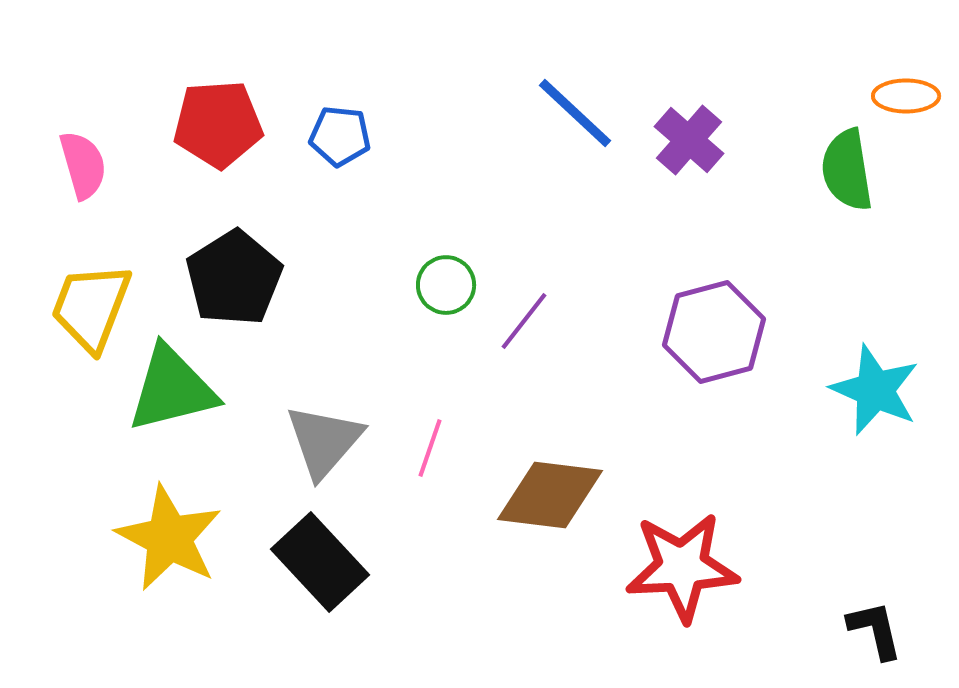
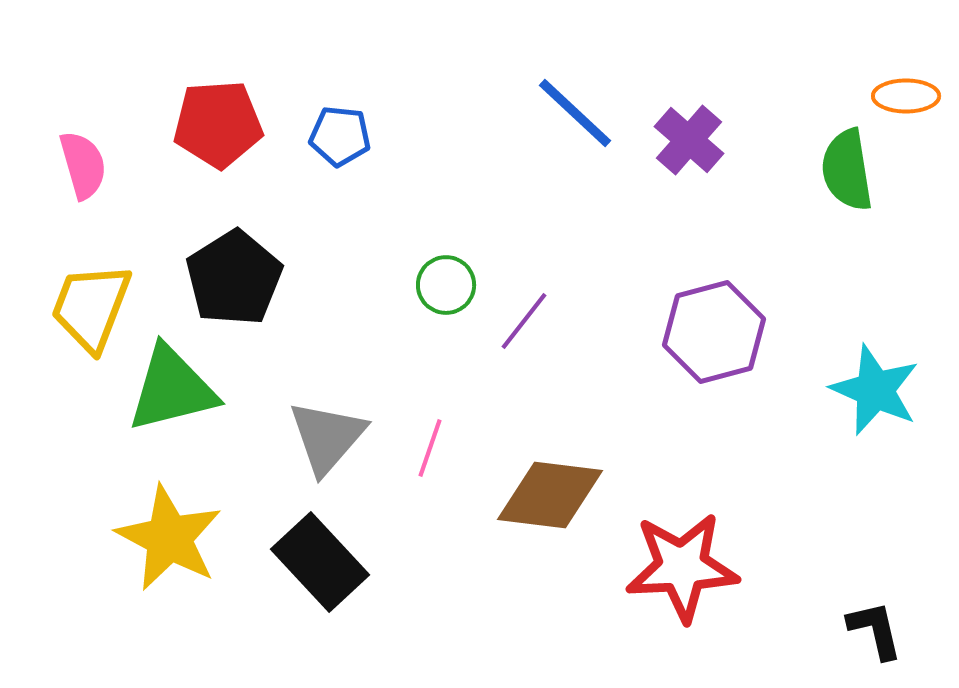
gray triangle: moved 3 px right, 4 px up
